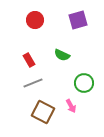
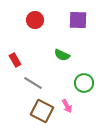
purple square: rotated 18 degrees clockwise
red rectangle: moved 14 px left
gray line: rotated 54 degrees clockwise
pink arrow: moved 4 px left
brown square: moved 1 px left, 1 px up
